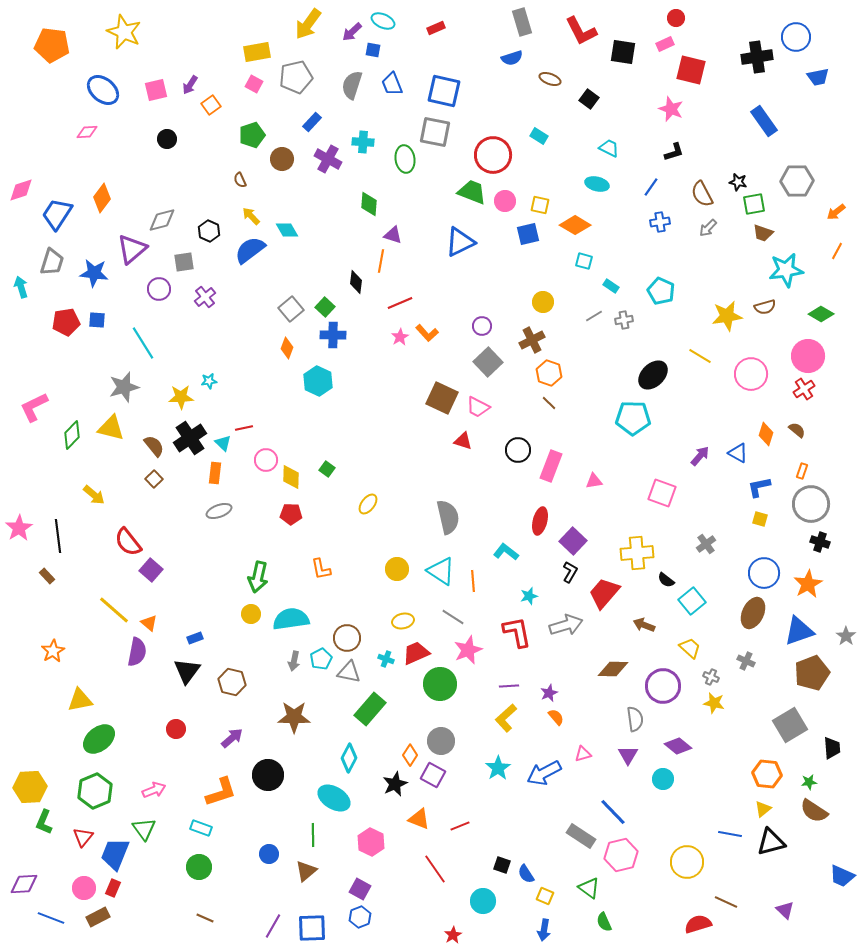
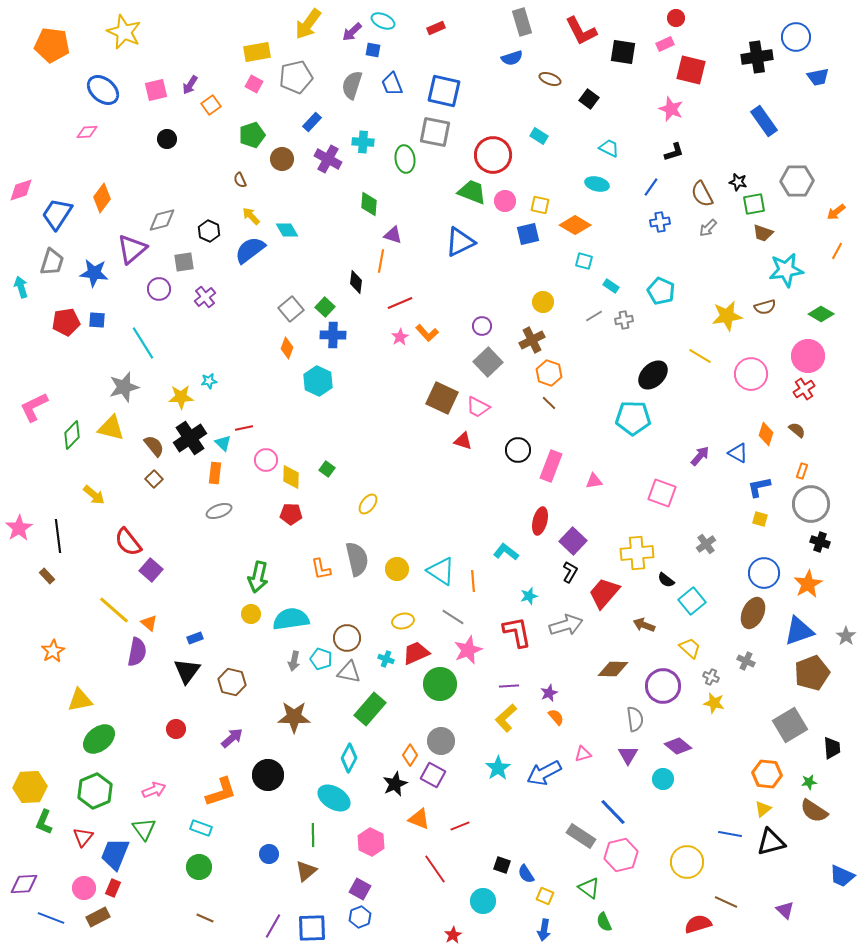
gray semicircle at (448, 517): moved 91 px left, 42 px down
cyan pentagon at (321, 659): rotated 25 degrees counterclockwise
